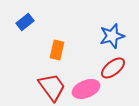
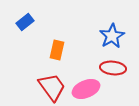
blue star: rotated 15 degrees counterclockwise
red ellipse: rotated 45 degrees clockwise
